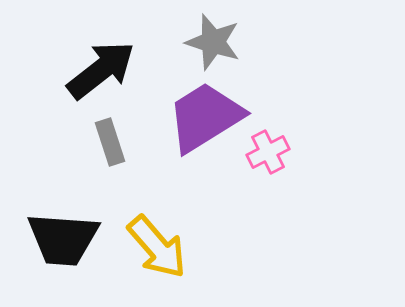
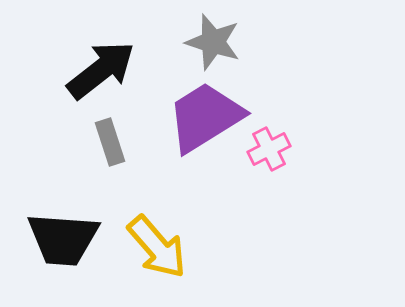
pink cross: moved 1 px right, 3 px up
